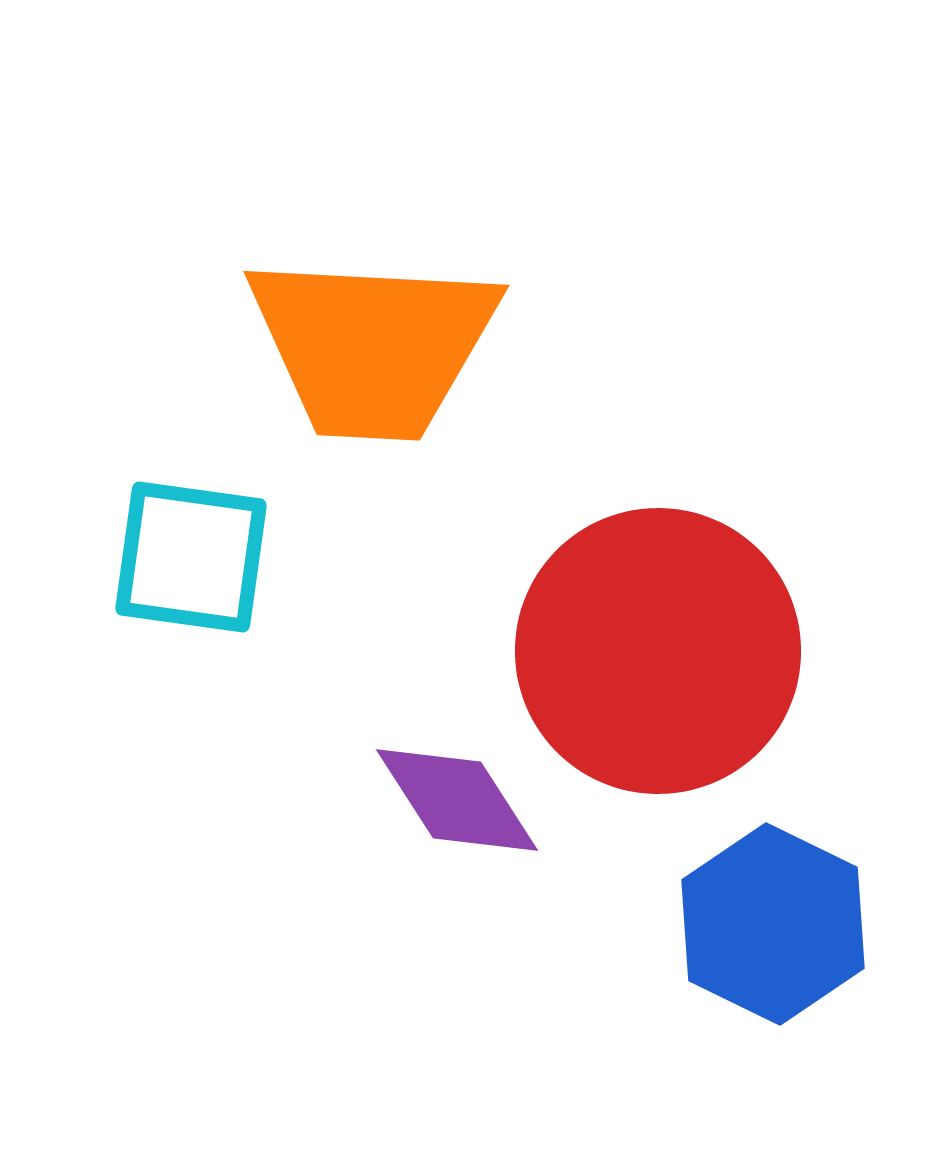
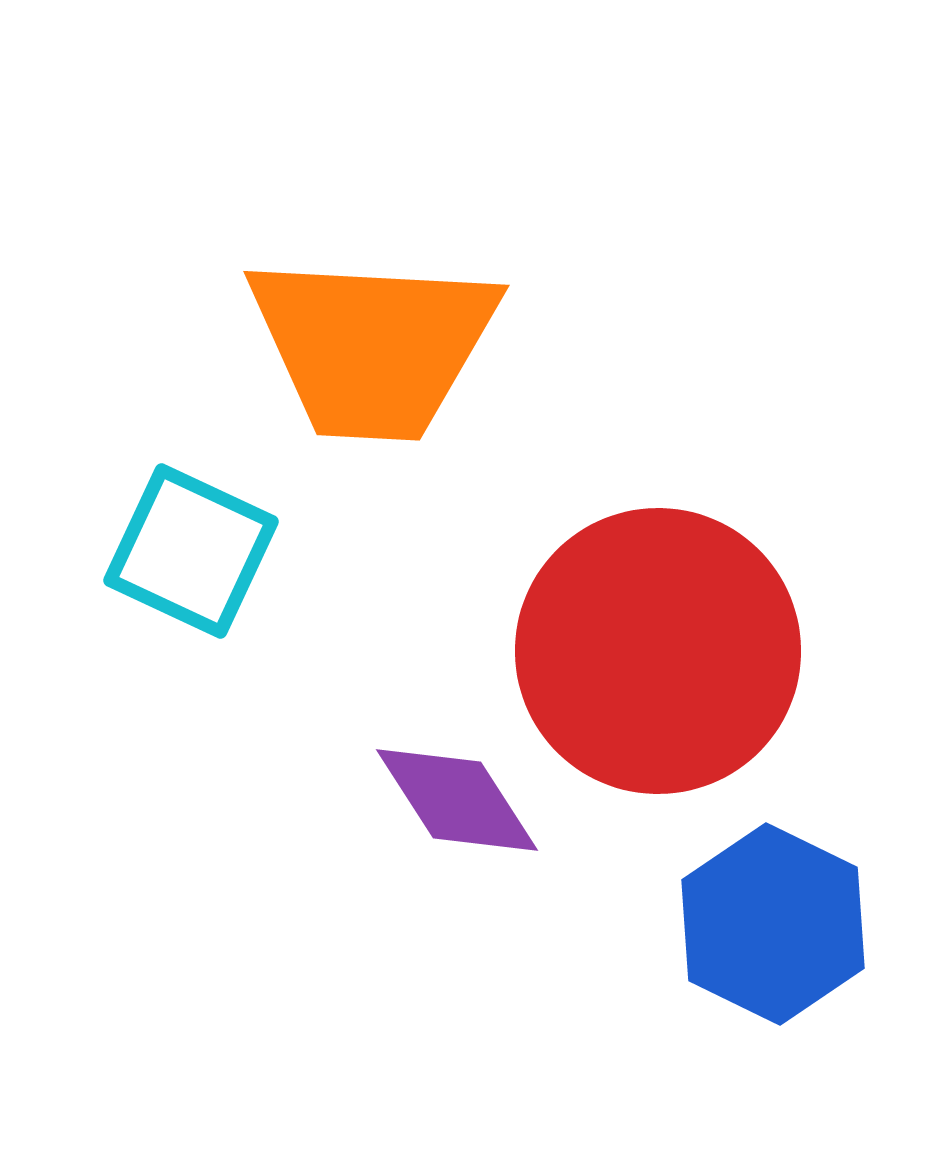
cyan square: moved 6 px up; rotated 17 degrees clockwise
